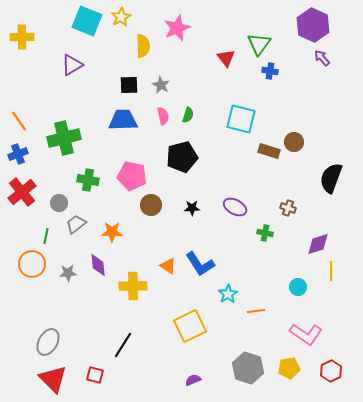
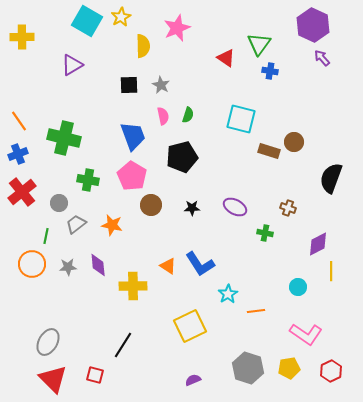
cyan square at (87, 21): rotated 8 degrees clockwise
red triangle at (226, 58): rotated 18 degrees counterclockwise
blue trapezoid at (123, 120): moved 10 px right, 16 px down; rotated 72 degrees clockwise
green cross at (64, 138): rotated 28 degrees clockwise
pink pentagon at (132, 176): rotated 20 degrees clockwise
orange star at (112, 232): moved 7 px up; rotated 10 degrees clockwise
purple diamond at (318, 244): rotated 10 degrees counterclockwise
gray star at (68, 273): moved 6 px up
